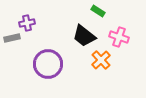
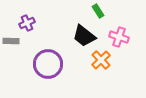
green rectangle: rotated 24 degrees clockwise
purple cross: rotated 14 degrees counterclockwise
gray rectangle: moved 1 px left, 3 px down; rotated 14 degrees clockwise
